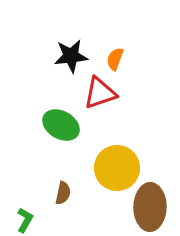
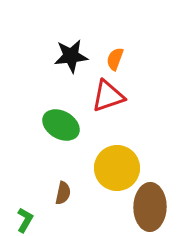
red triangle: moved 8 px right, 3 px down
